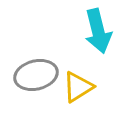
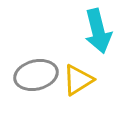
yellow triangle: moved 7 px up
